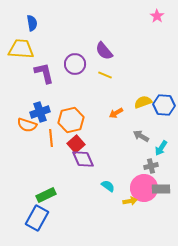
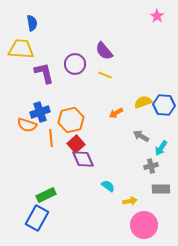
pink circle: moved 37 px down
